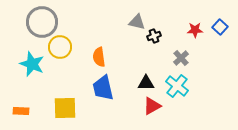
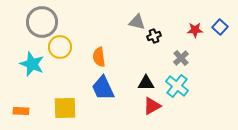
blue trapezoid: rotated 12 degrees counterclockwise
